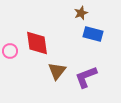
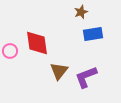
brown star: moved 1 px up
blue rectangle: rotated 24 degrees counterclockwise
brown triangle: moved 2 px right
